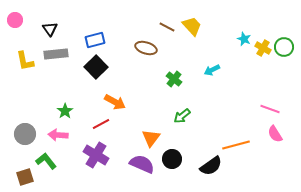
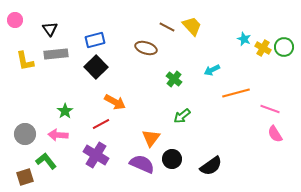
orange line: moved 52 px up
